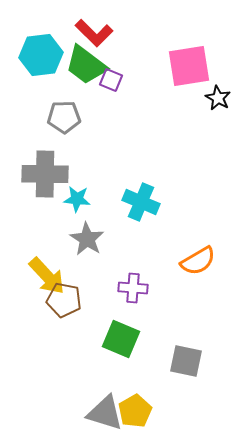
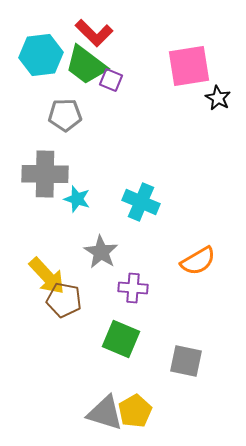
gray pentagon: moved 1 px right, 2 px up
cyan star: rotated 12 degrees clockwise
gray star: moved 14 px right, 13 px down
